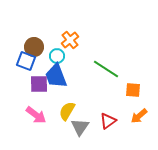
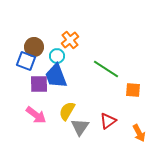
orange arrow: moved 17 px down; rotated 78 degrees counterclockwise
